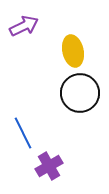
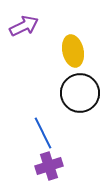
blue line: moved 20 px right
purple cross: rotated 12 degrees clockwise
